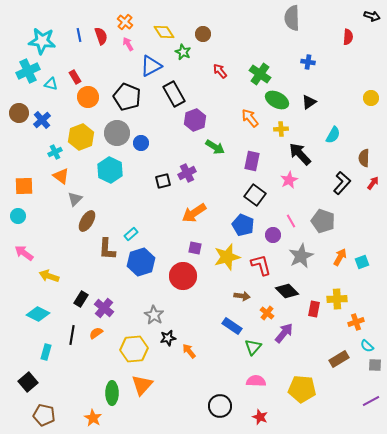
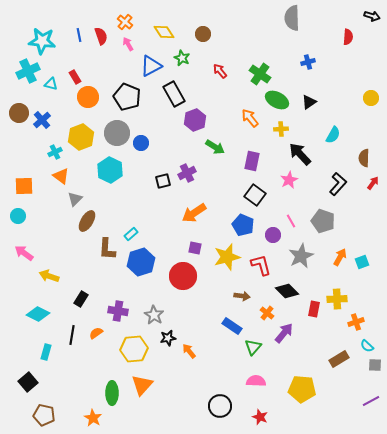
green star at (183, 52): moved 1 px left, 6 px down
blue cross at (308, 62): rotated 24 degrees counterclockwise
black L-shape at (342, 183): moved 4 px left, 1 px down
purple cross at (104, 308): moved 14 px right, 3 px down; rotated 30 degrees counterclockwise
